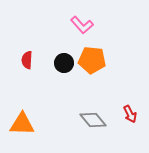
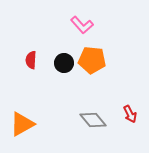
red semicircle: moved 4 px right
orange triangle: rotated 32 degrees counterclockwise
